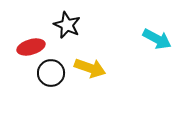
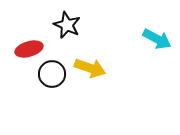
red ellipse: moved 2 px left, 2 px down
black circle: moved 1 px right, 1 px down
